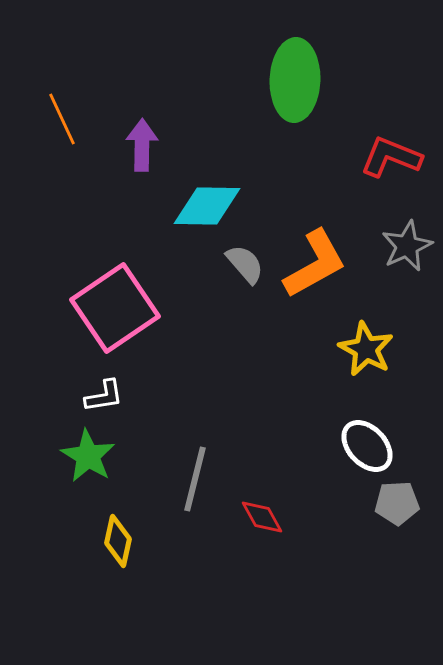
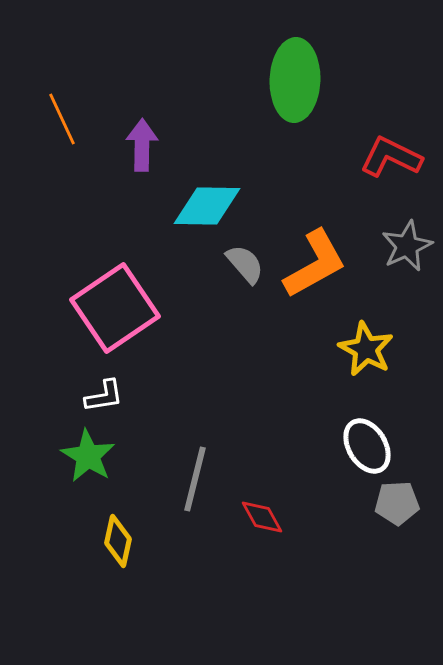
red L-shape: rotated 4 degrees clockwise
white ellipse: rotated 12 degrees clockwise
